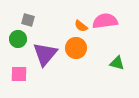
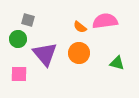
orange semicircle: moved 1 px left, 1 px down
orange circle: moved 3 px right, 5 px down
purple triangle: rotated 20 degrees counterclockwise
